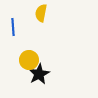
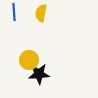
blue line: moved 1 px right, 15 px up
black star: rotated 25 degrees clockwise
